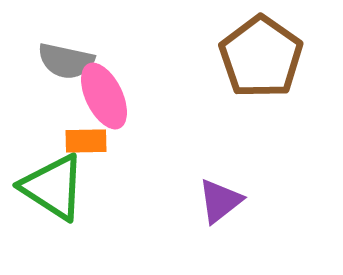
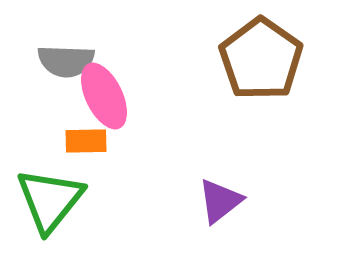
brown pentagon: moved 2 px down
gray semicircle: rotated 10 degrees counterclockwise
green triangle: moved 3 px left, 13 px down; rotated 36 degrees clockwise
